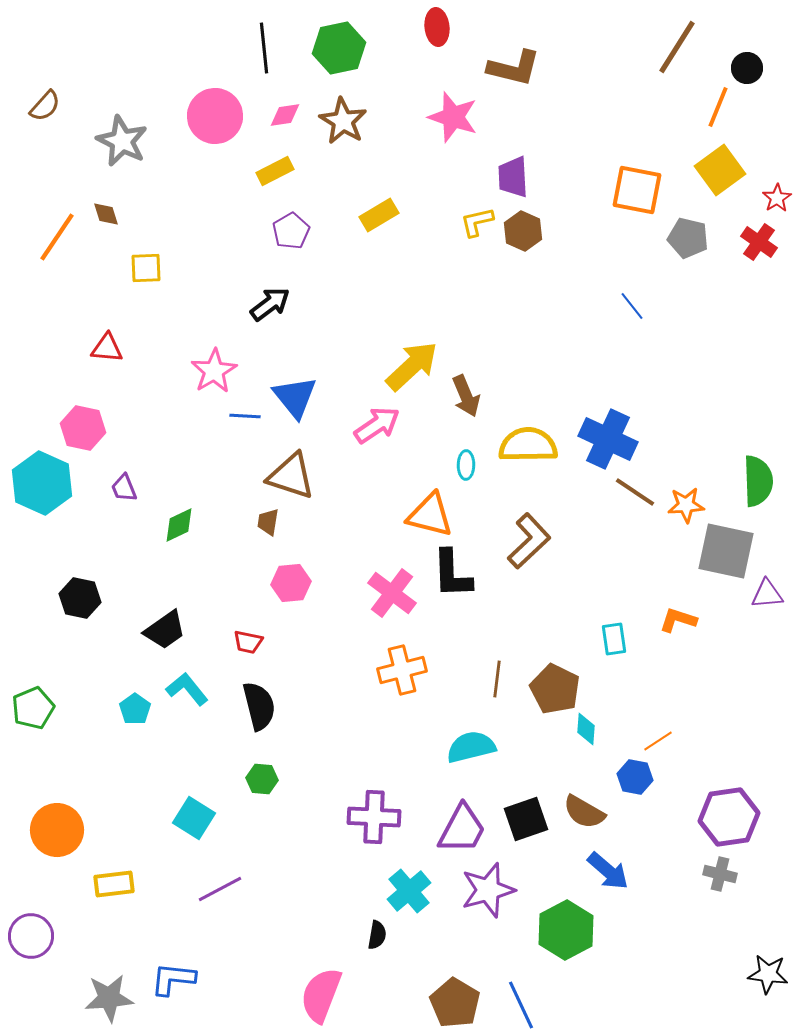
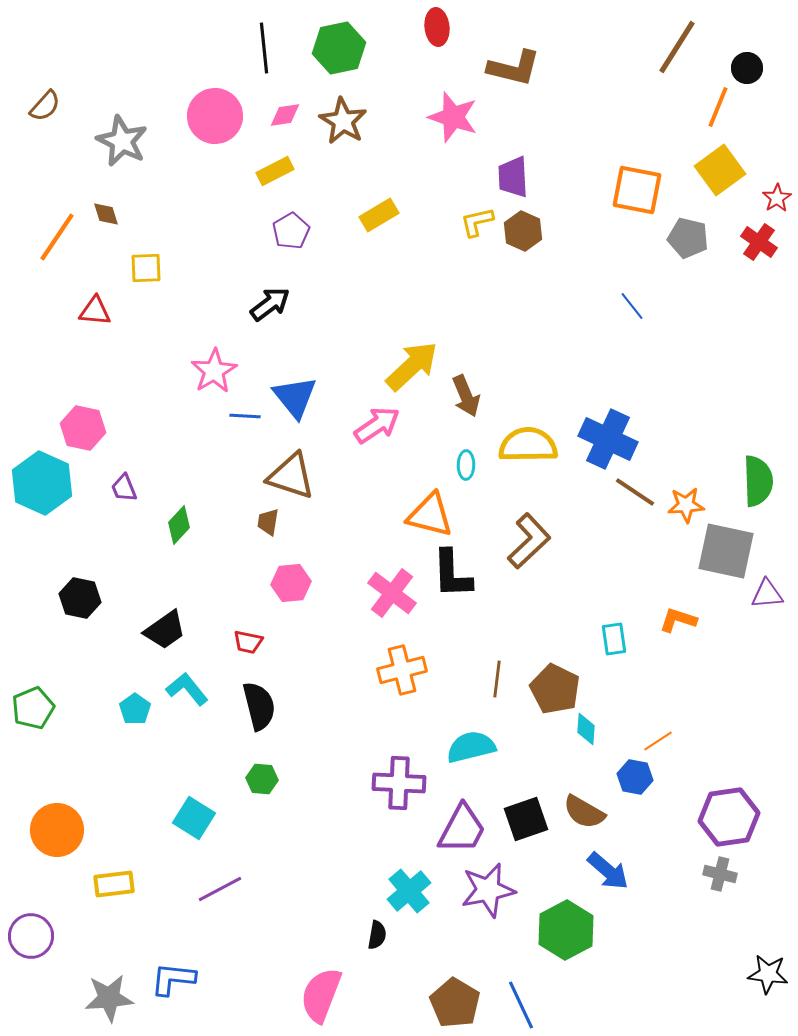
red triangle at (107, 348): moved 12 px left, 37 px up
green diamond at (179, 525): rotated 21 degrees counterclockwise
purple cross at (374, 817): moved 25 px right, 34 px up
purple star at (488, 890): rotated 4 degrees clockwise
